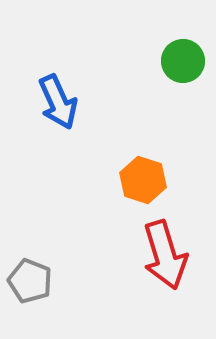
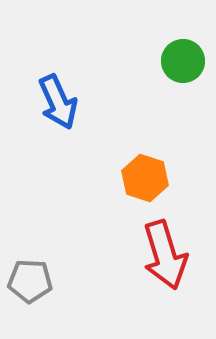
orange hexagon: moved 2 px right, 2 px up
gray pentagon: rotated 18 degrees counterclockwise
